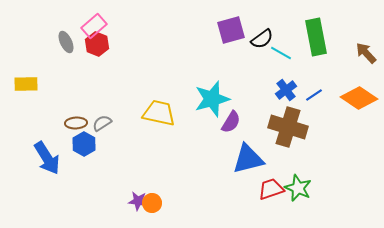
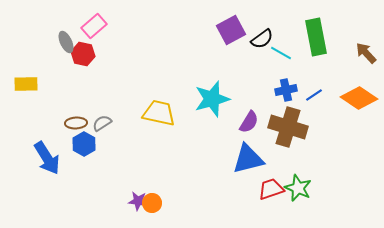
purple square: rotated 12 degrees counterclockwise
red hexagon: moved 14 px left, 10 px down; rotated 10 degrees counterclockwise
blue cross: rotated 25 degrees clockwise
purple semicircle: moved 18 px right
